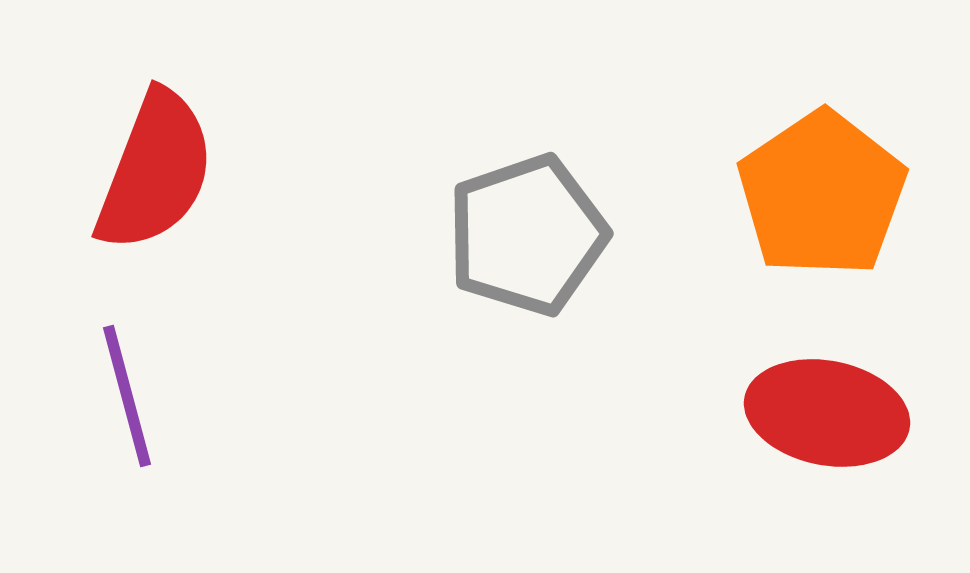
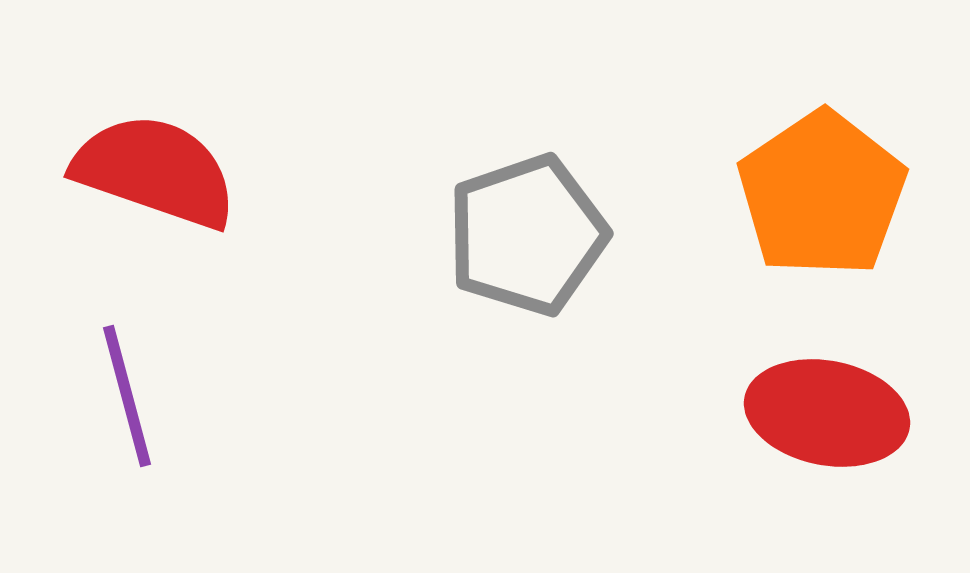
red semicircle: rotated 92 degrees counterclockwise
